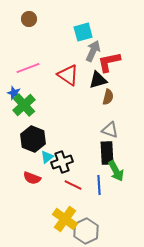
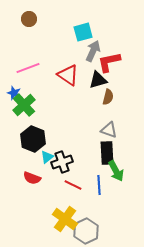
gray triangle: moved 1 px left
